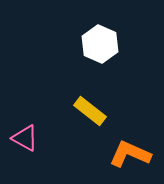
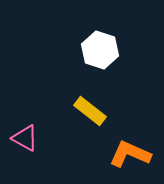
white hexagon: moved 6 px down; rotated 6 degrees counterclockwise
